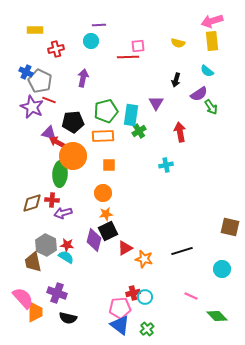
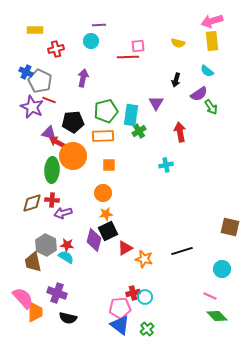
green ellipse at (60, 174): moved 8 px left, 4 px up
pink line at (191, 296): moved 19 px right
